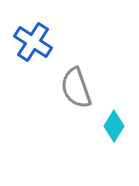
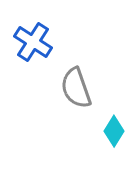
cyan diamond: moved 5 px down
